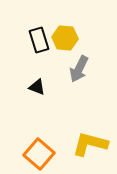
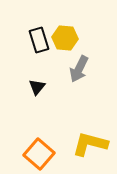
black triangle: rotated 48 degrees clockwise
